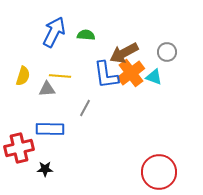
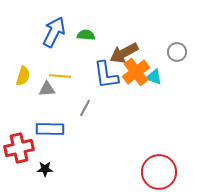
gray circle: moved 10 px right
orange cross: moved 5 px right, 1 px up
